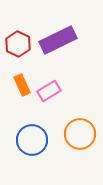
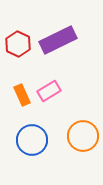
orange rectangle: moved 10 px down
orange circle: moved 3 px right, 2 px down
